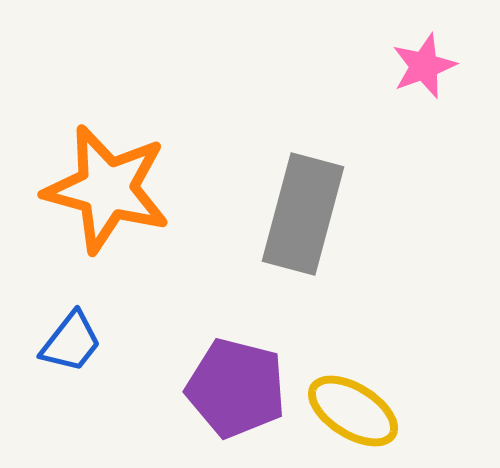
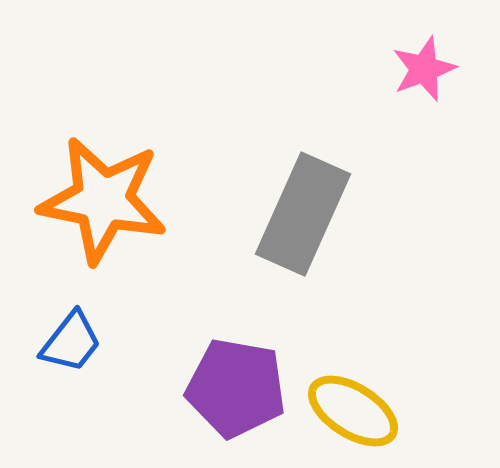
pink star: moved 3 px down
orange star: moved 4 px left, 11 px down; rotated 4 degrees counterclockwise
gray rectangle: rotated 9 degrees clockwise
purple pentagon: rotated 4 degrees counterclockwise
